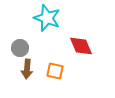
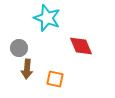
gray circle: moved 1 px left
orange square: moved 8 px down
